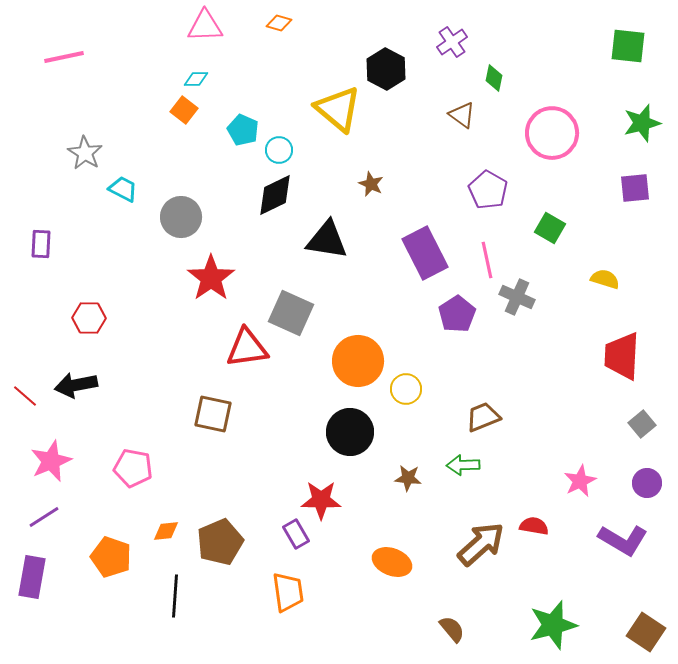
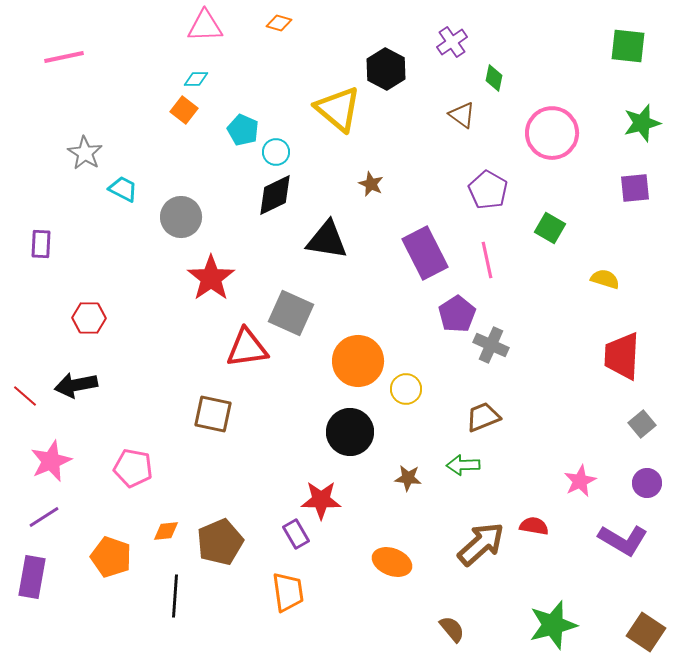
cyan circle at (279, 150): moved 3 px left, 2 px down
gray cross at (517, 297): moved 26 px left, 48 px down
